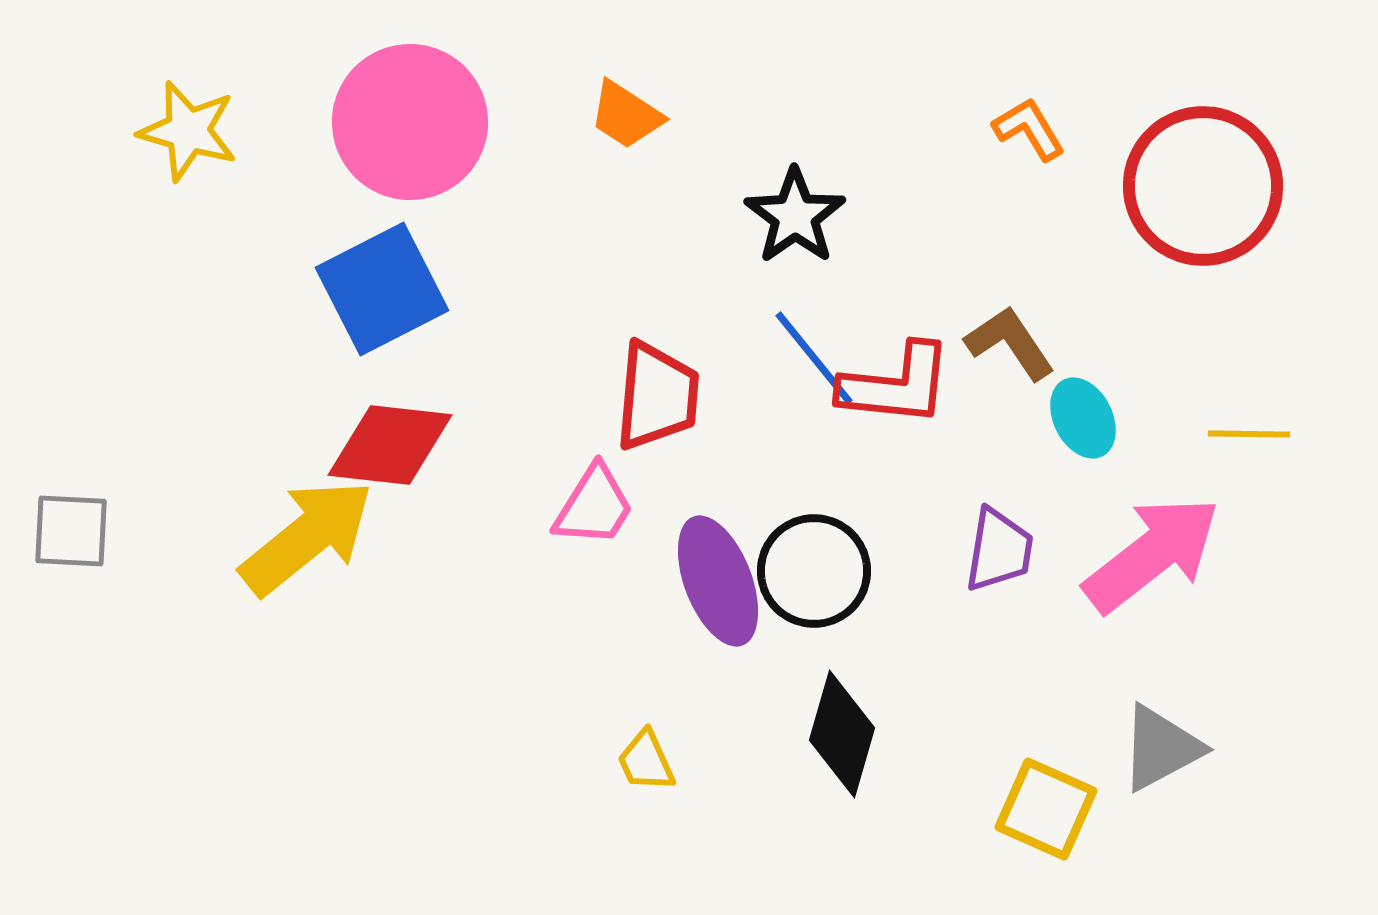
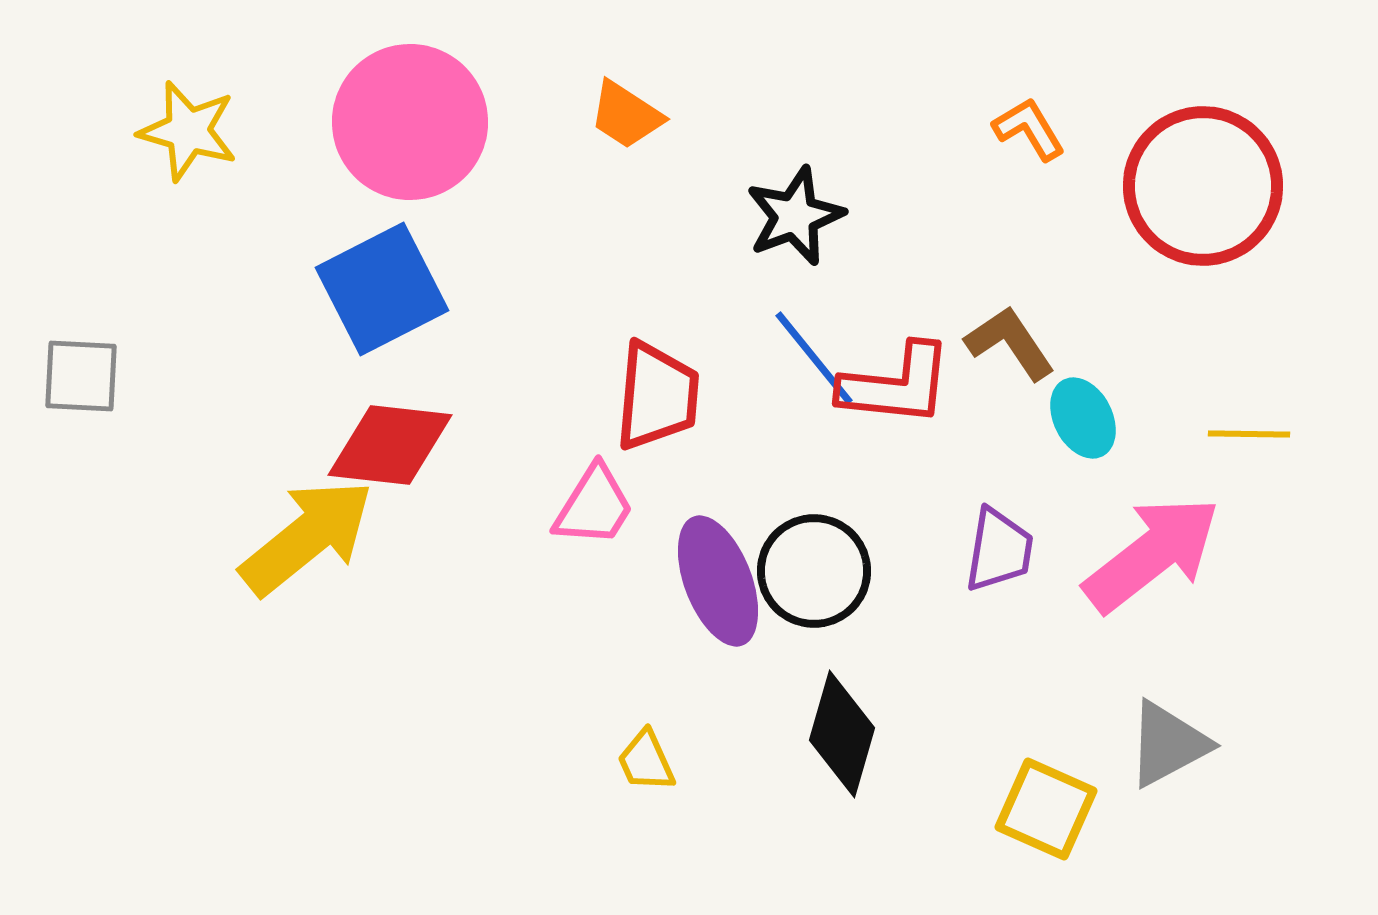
black star: rotated 14 degrees clockwise
gray square: moved 10 px right, 155 px up
gray triangle: moved 7 px right, 4 px up
